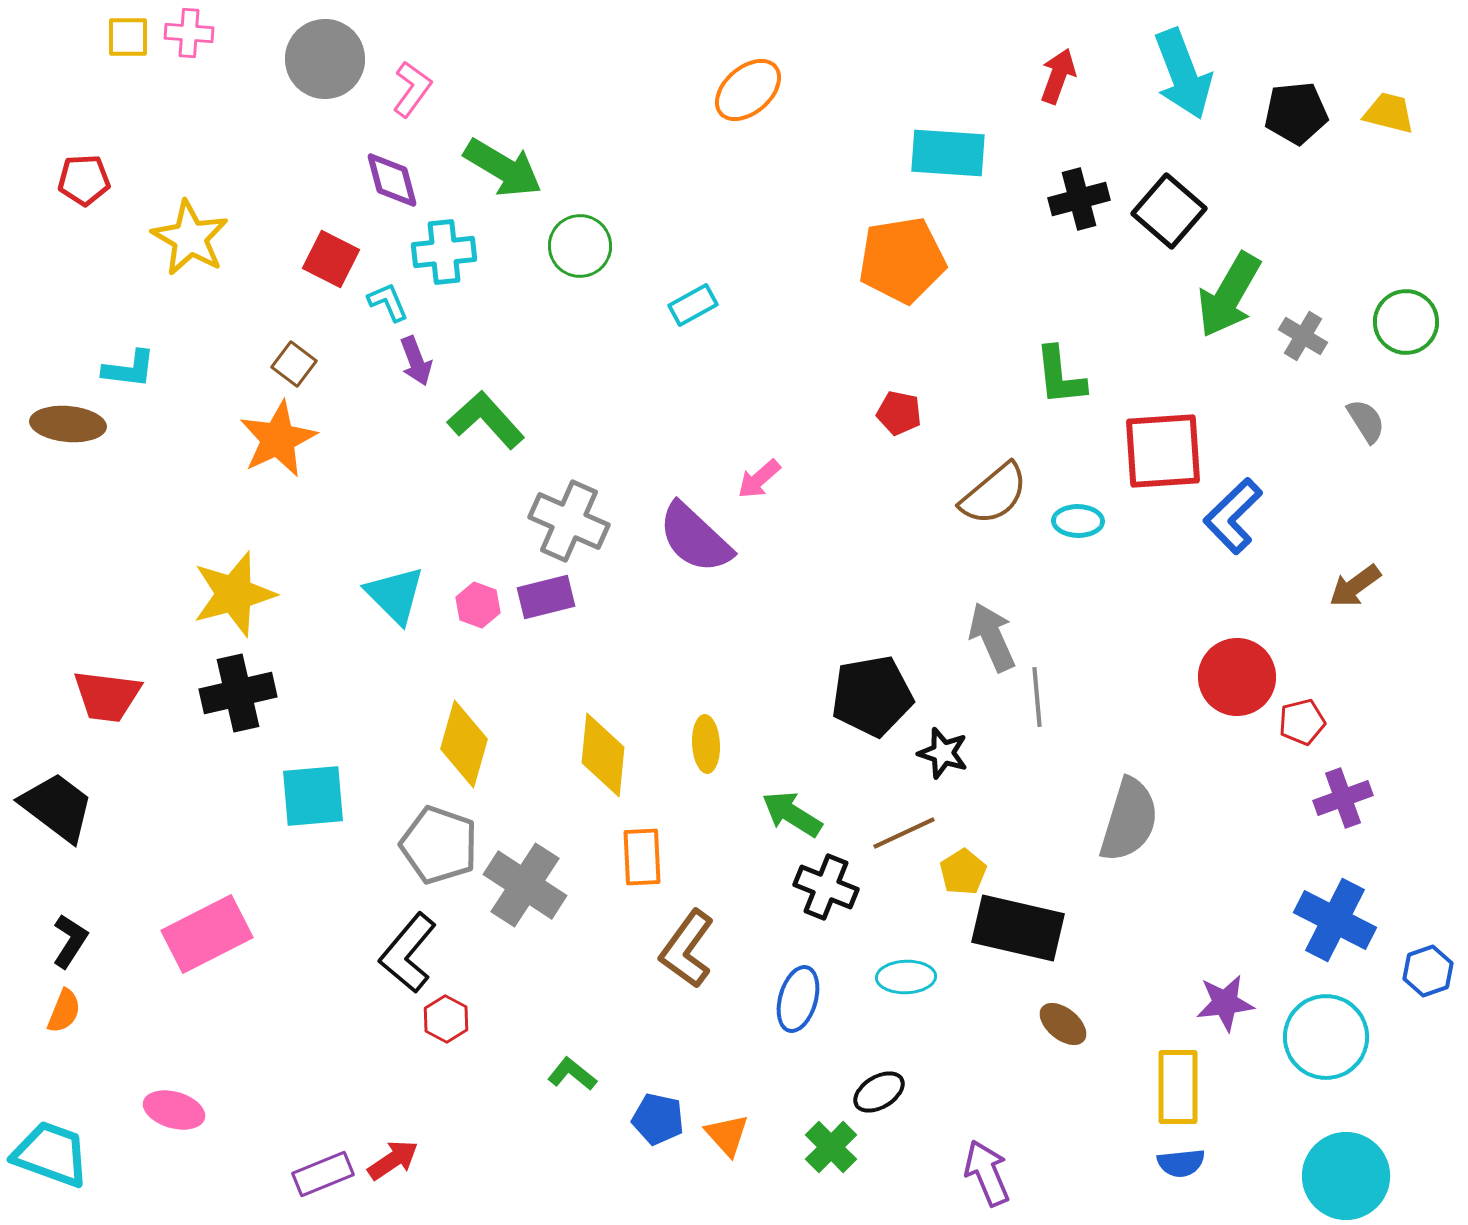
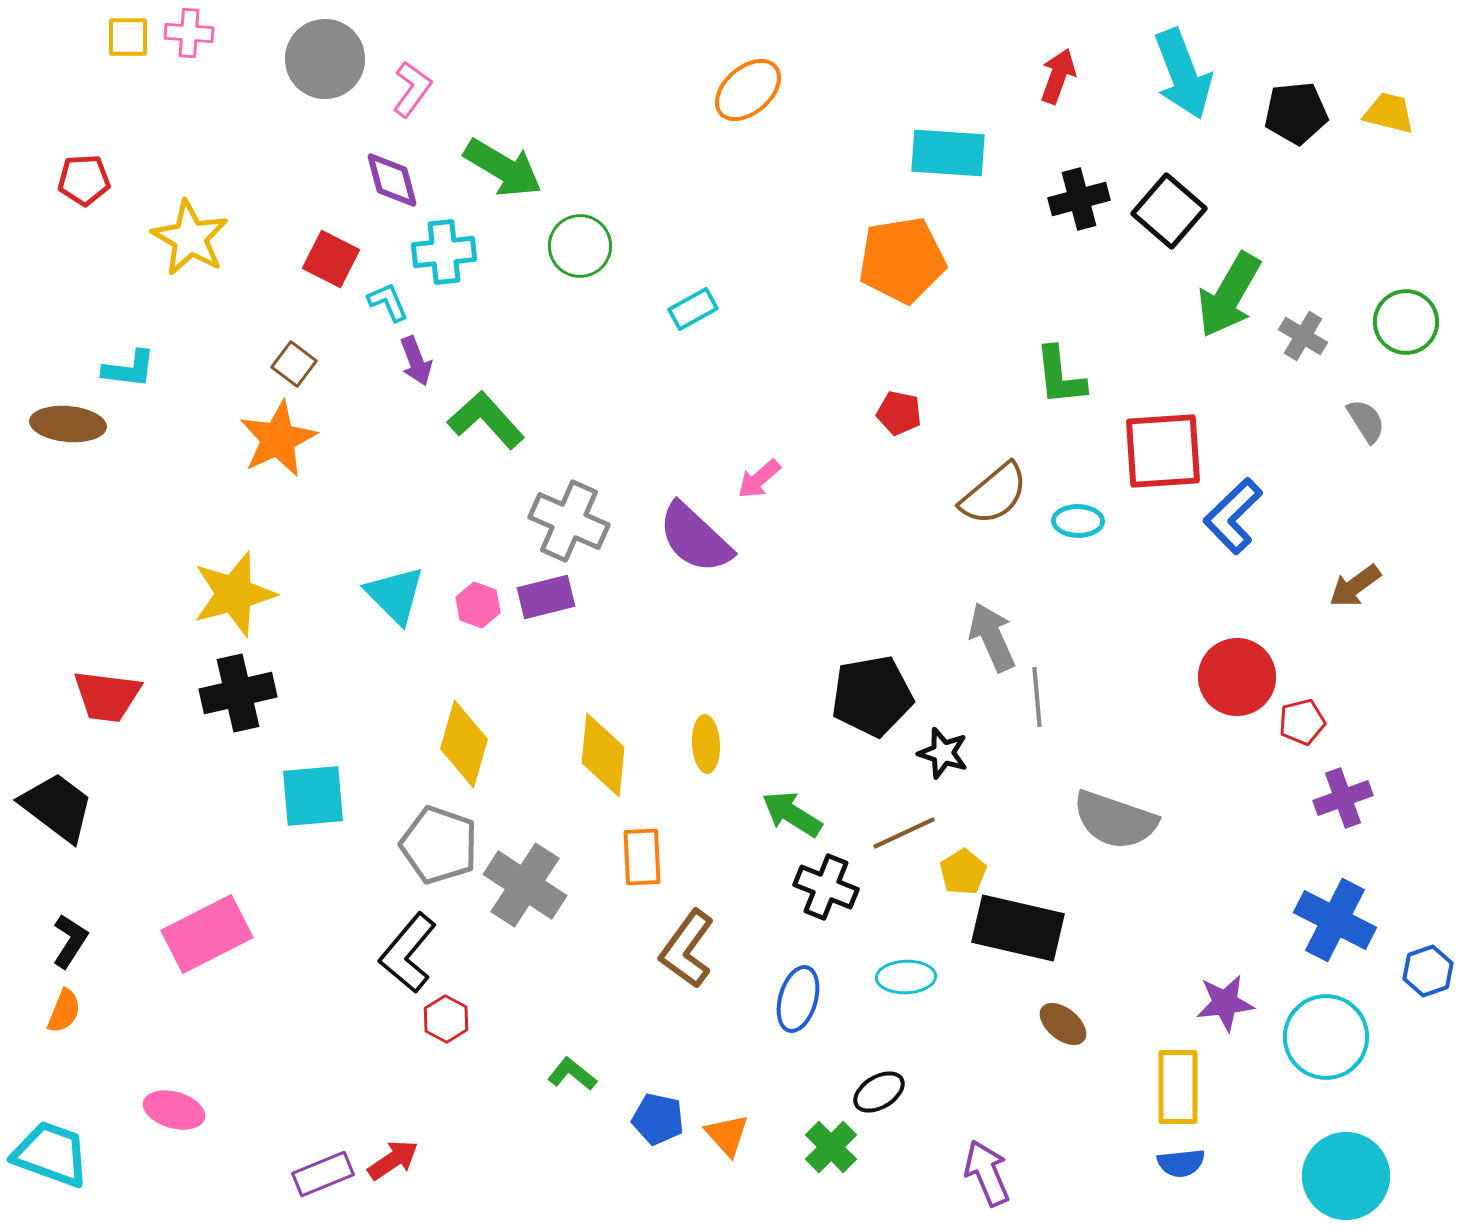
cyan rectangle at (693, 305): moved 4 px down
gray semicircle at (1129, 820): moved 14 px left; rotated 92 degrees clockwise
